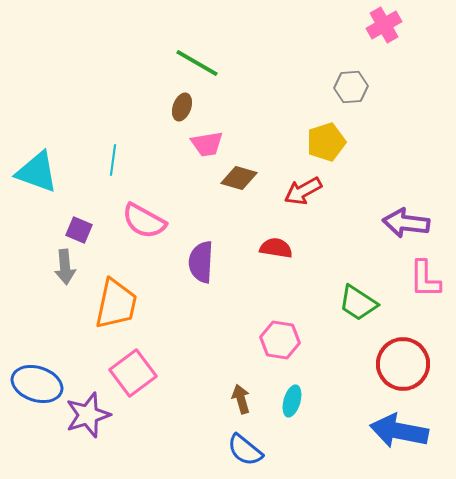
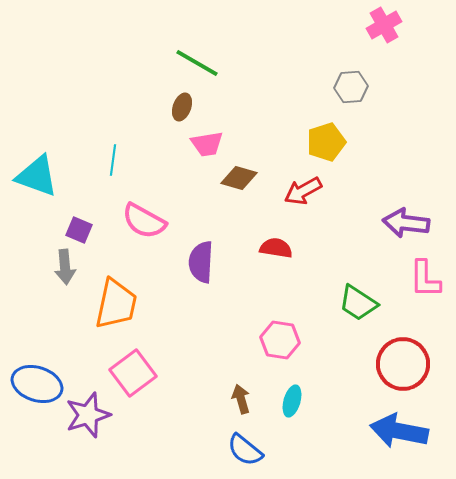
cyan triangle: moved 4 px down
